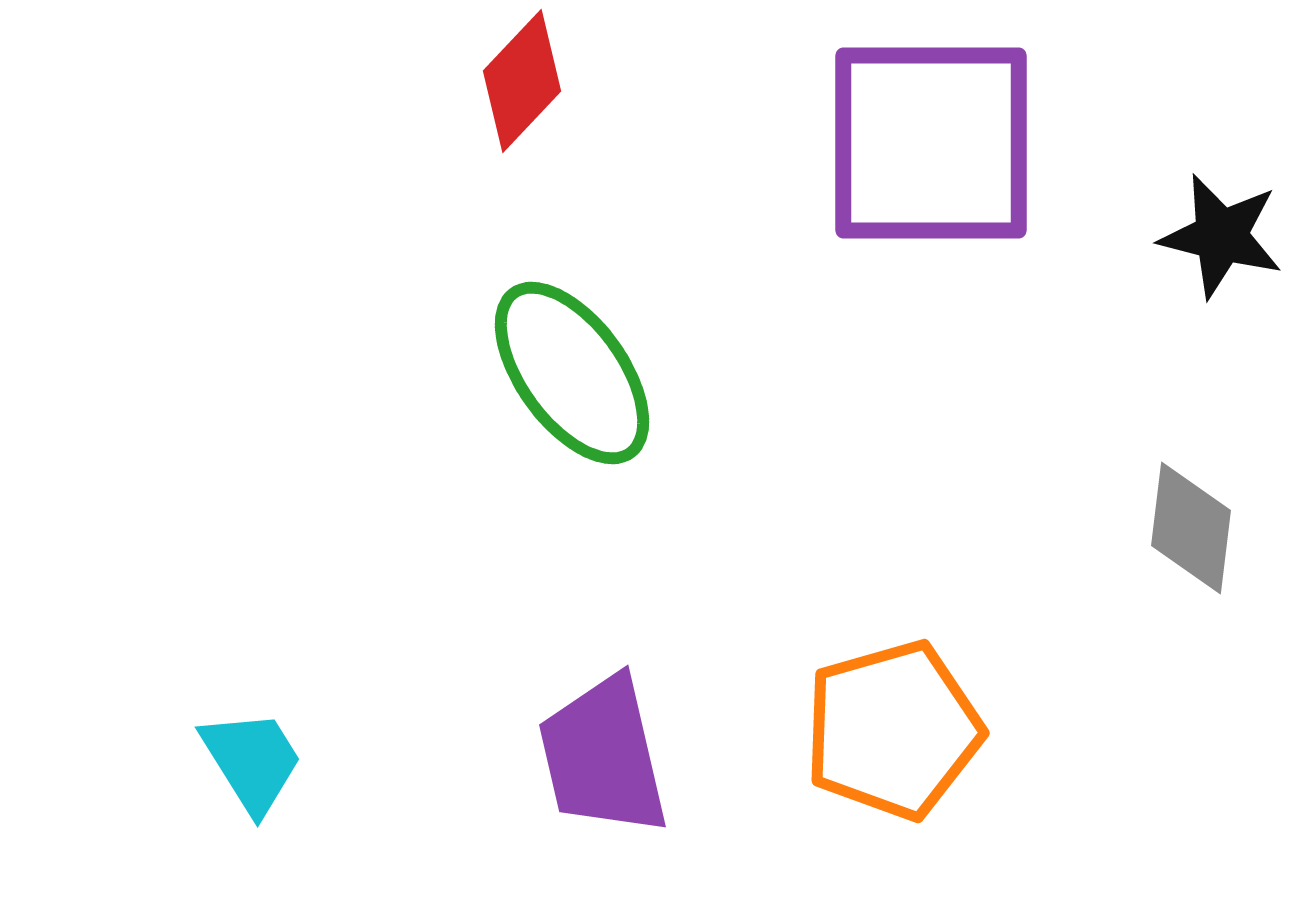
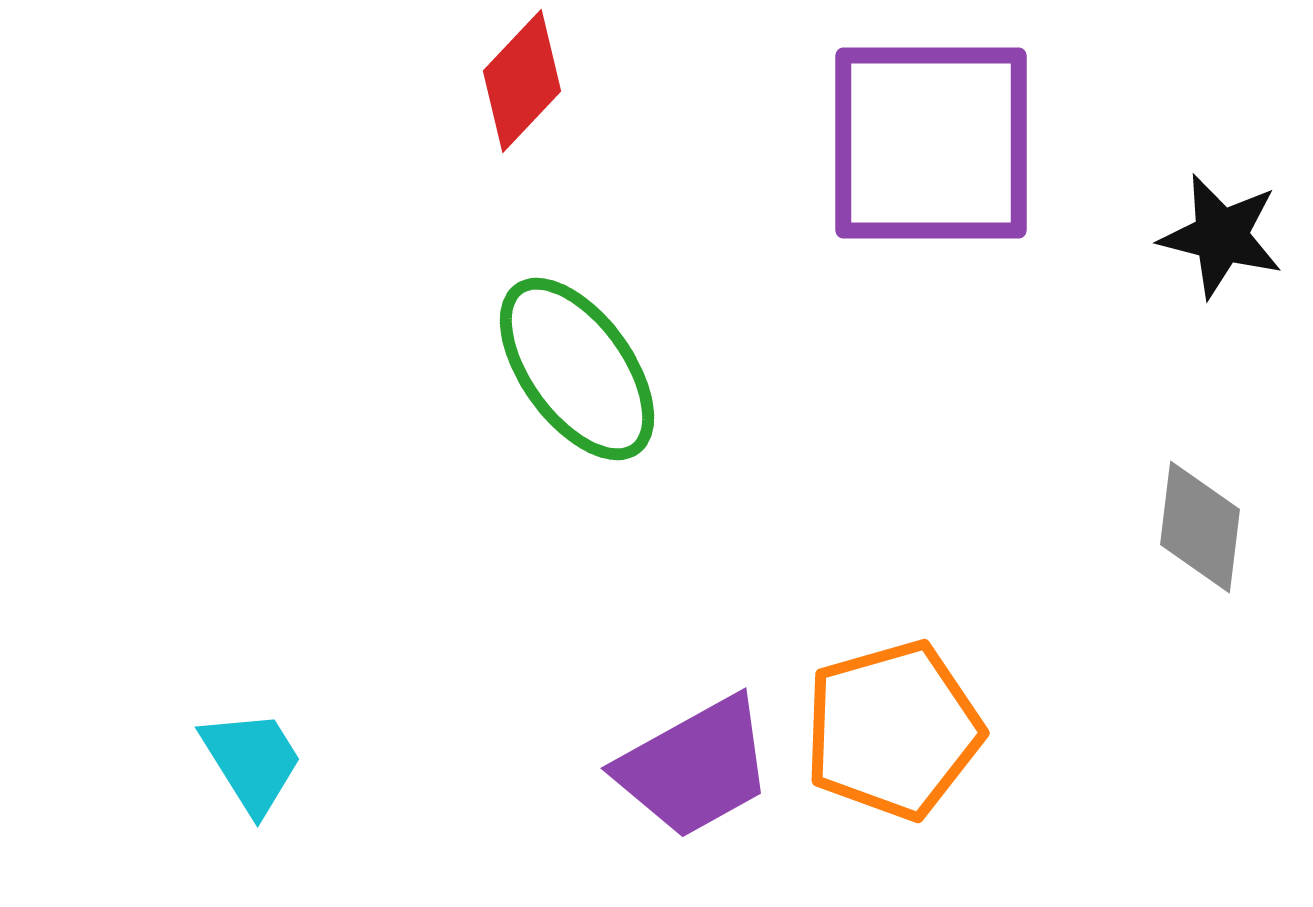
green ellipse: moved 5 px right, 4 px up
gray diamond: moved 9 px right, 1 px up
purple trapezoid: moved 92 px right, 11 px down; rotated 106 degrees counterclockwise
